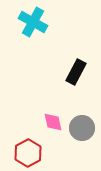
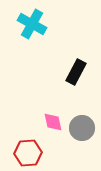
cyan cross: moved 1 px left, 2 px down
red hexagon: rotated 24 degrees clockwise
